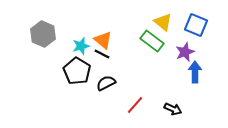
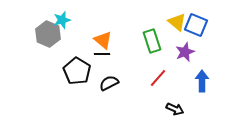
yellow triangle: moved 14 px right
gray hexagon: moved 5 px right
green rectangle: rotated 35 degrees clockwise
cyan star: moved 19 px left, 26 px up
black line: rotated 28 degrees counterclockwise
blue arrow: moved 7 px right, 9 px down
black semicircle: moved 3 px right
red line: moved 23 px right, 27 px up
black arrow: moved 2 px right
